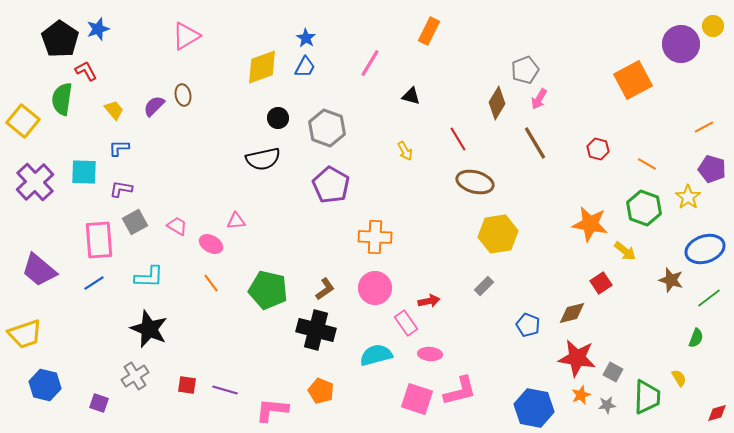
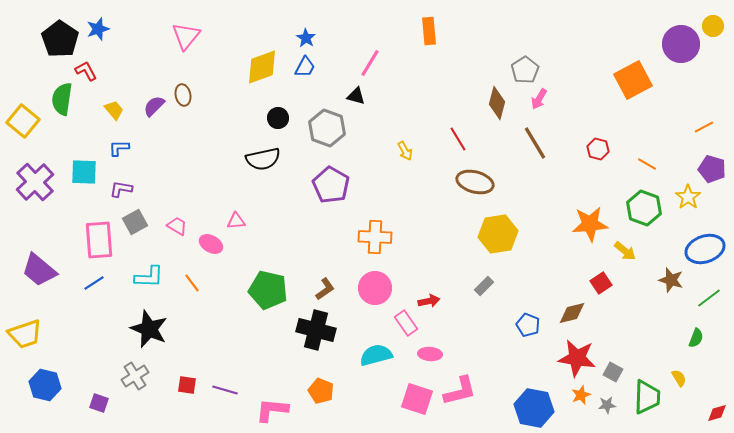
orange rectangle at (429, 31): rotated 32 degrees counterclockwise
pink triangle at (186, 36): rotated 20 degrees counterclockwise
gray pentagon at (525, 70): rotated 12 degrees counterclockwise
black triangle at (411, 96): moved 55 px left
brown diamond at (497, 103): rotated 16 degrees counterclockwise
orange star at (590, 224): rotated 15 degrees counterclockwise
orange line at (211, 283): moved 19 px left
